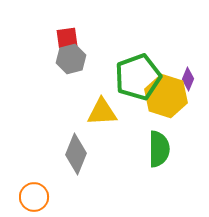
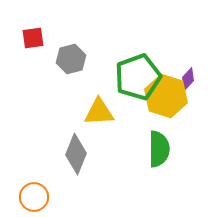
red square: moved 34 px left
purple diamond: rotated 20 degrees clockwise
yellow triangle: moved 3 px left
